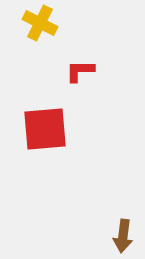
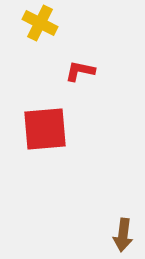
red L-shape: rotated 12 degrees clockwise
brown arrow: moved 1 px up
